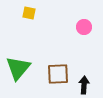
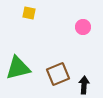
pink circle: moved 1 px left
green triangle: rotated 36 degrees clockwise
brown square: rotated 20 degrees counterclockwise
